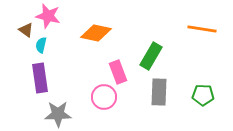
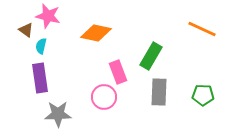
orange line: rotated 16 degrees clockwise
cyan semicircle: moved 1 px down
